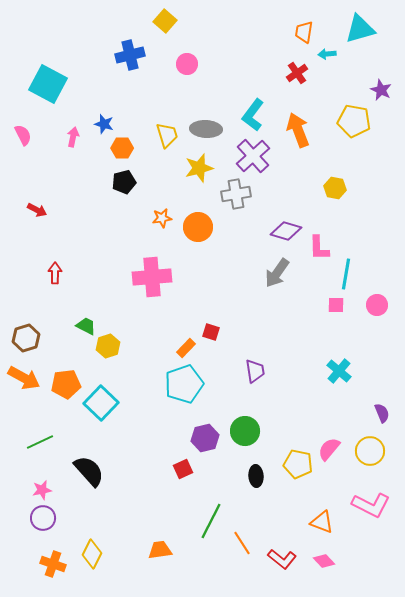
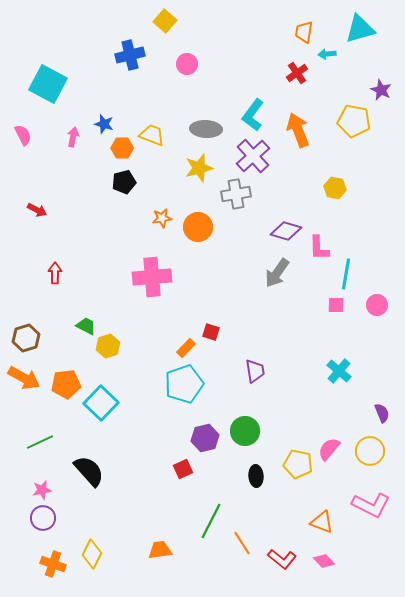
yellow trapezoid at (167, 135): moved 15 px left; rotated 52 degrees counterclockwise
